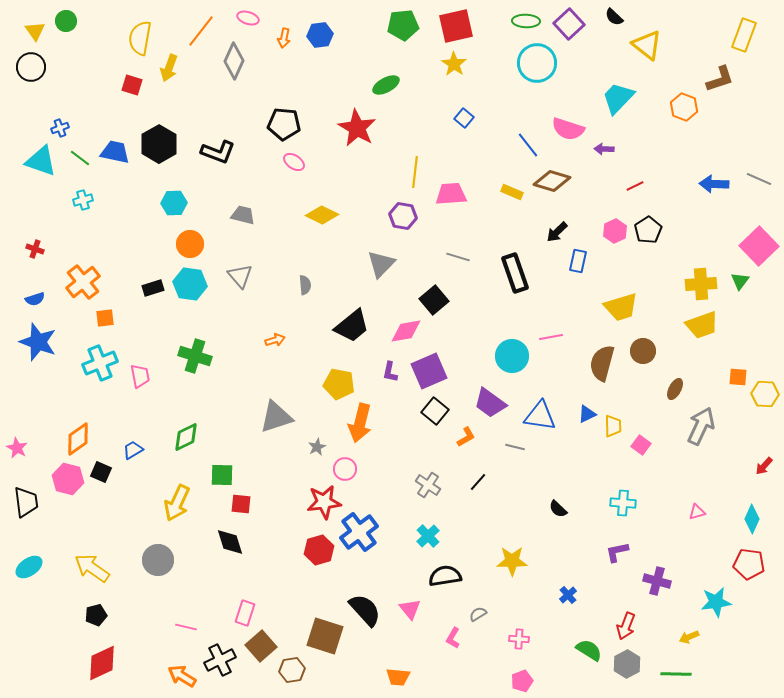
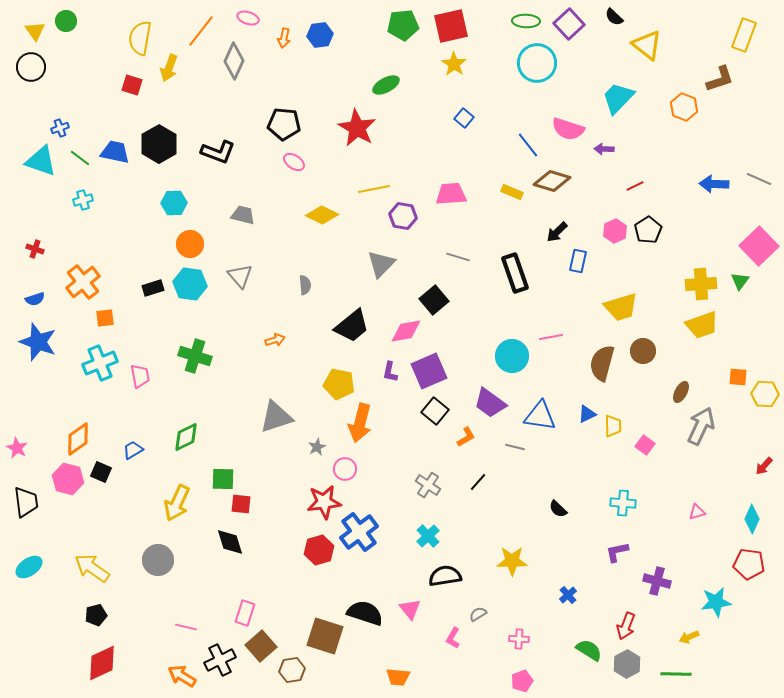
red square at (456, 26): moved 5 px left
yellow line at (415, 172): moved 41 px left, 17 px down; rotated 72 degrees clockwise
brown ellipse at (675, 389): moved 6 px right, 3 px down
pink square at (641, 445): moved 4 px right
green square at (222, 475): moved 1 px right, 4 px down
black semicircle at (365, 610): moved 3 px down; rotated 30 degrees counterclockwise
